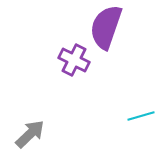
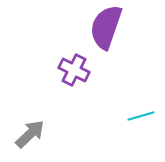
purple cross: moved 10 px down
